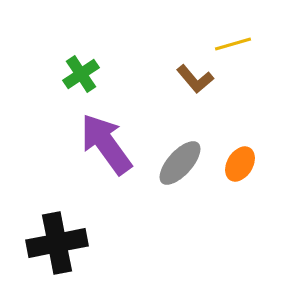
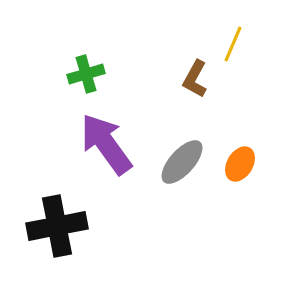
yellow line: rotated 51 degrees counterclockwise
green cross: moved 5 px right; rotated 18 degrees clockwise
brown L-shape: rotated 69 degrees clockwise
gray ellipse: moved 2 px right, 1 px up
black cross: moved 17 px up
